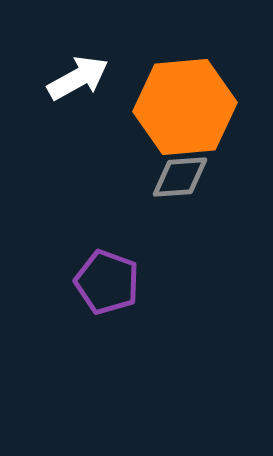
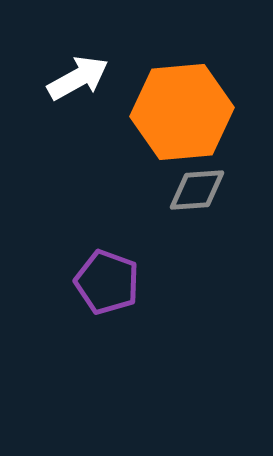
orange hexagon: moved 3 px left, 5 px down
gray diamond: moved 17 px right, 13 px down
